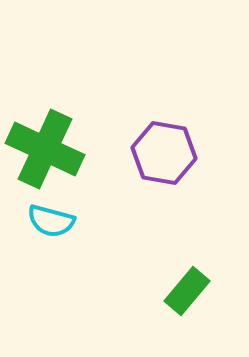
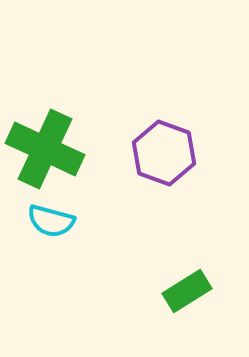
purple hexagon: rotated 10 degrees clockwise
green rectangle: rotated 18 degrees clockwise
